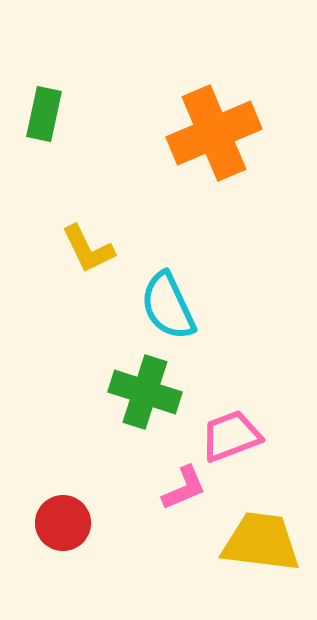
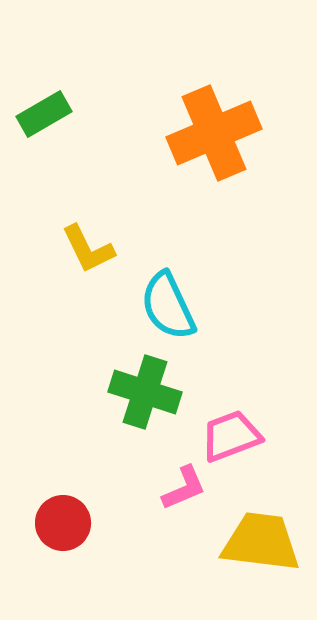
green rectangle: rotated 48 degrees clockwise
